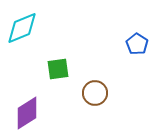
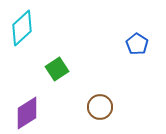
cyan diamond: rotated 21 degrees counterclockwise
green square: moved 1 px left; rotated 25 degrees counterclockwise
brown circle: moved 5 px right, 14 px down
